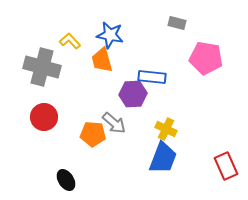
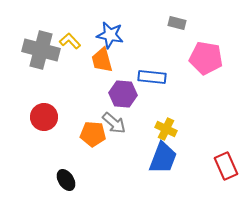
gray cross: moved 1 px left, 17 px up
purple hexagon: moved 10 px left; rotated 8 degrees clockwise
